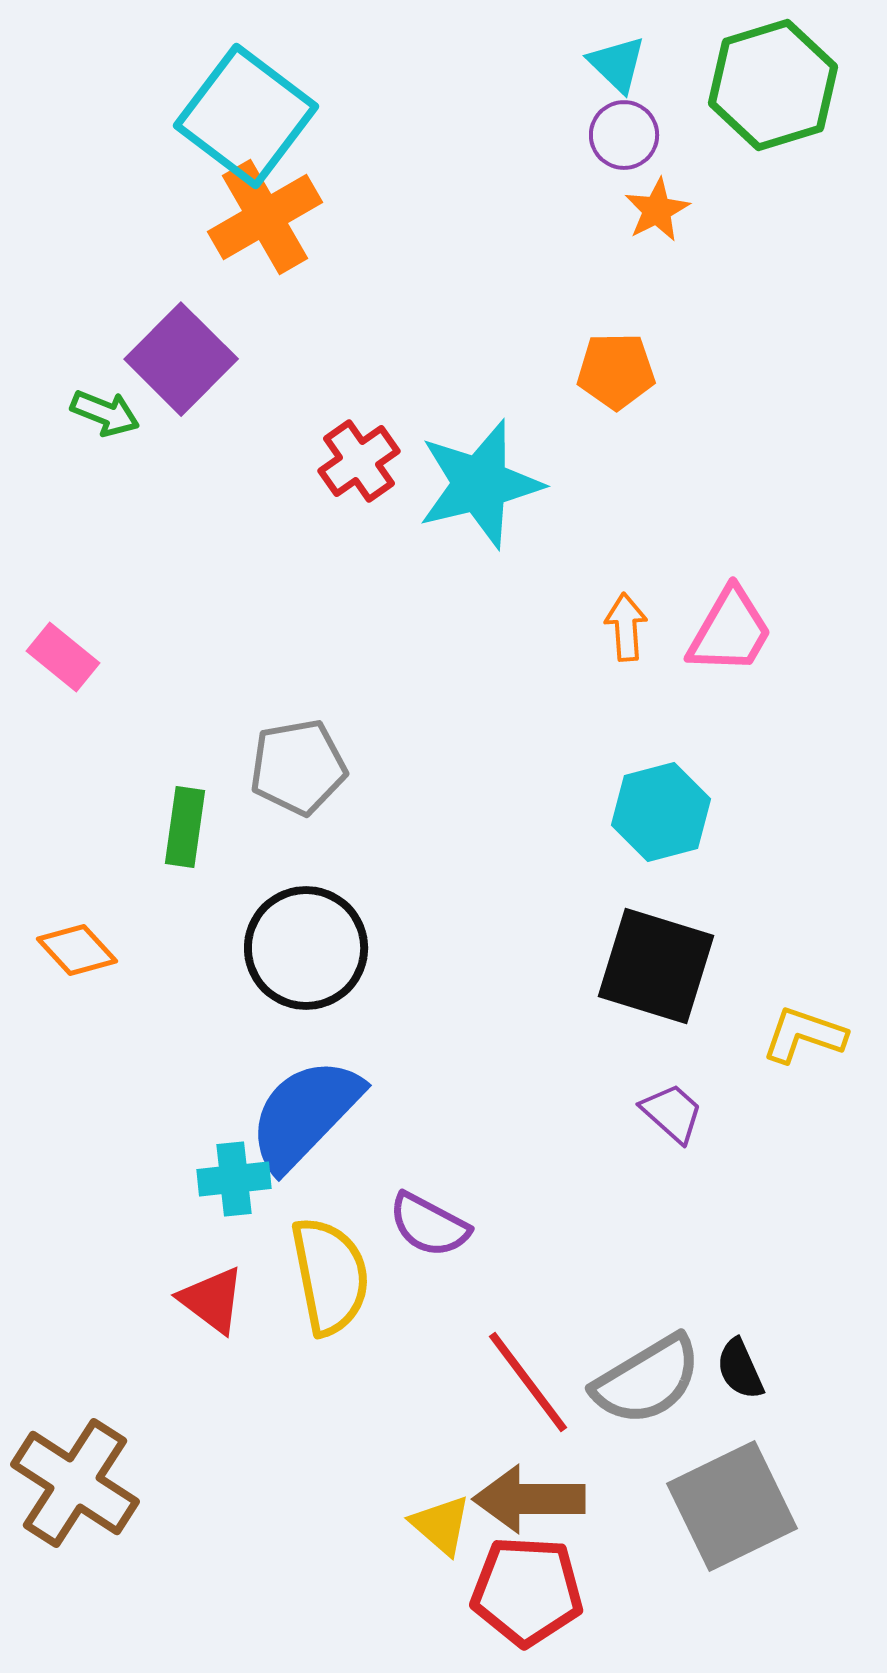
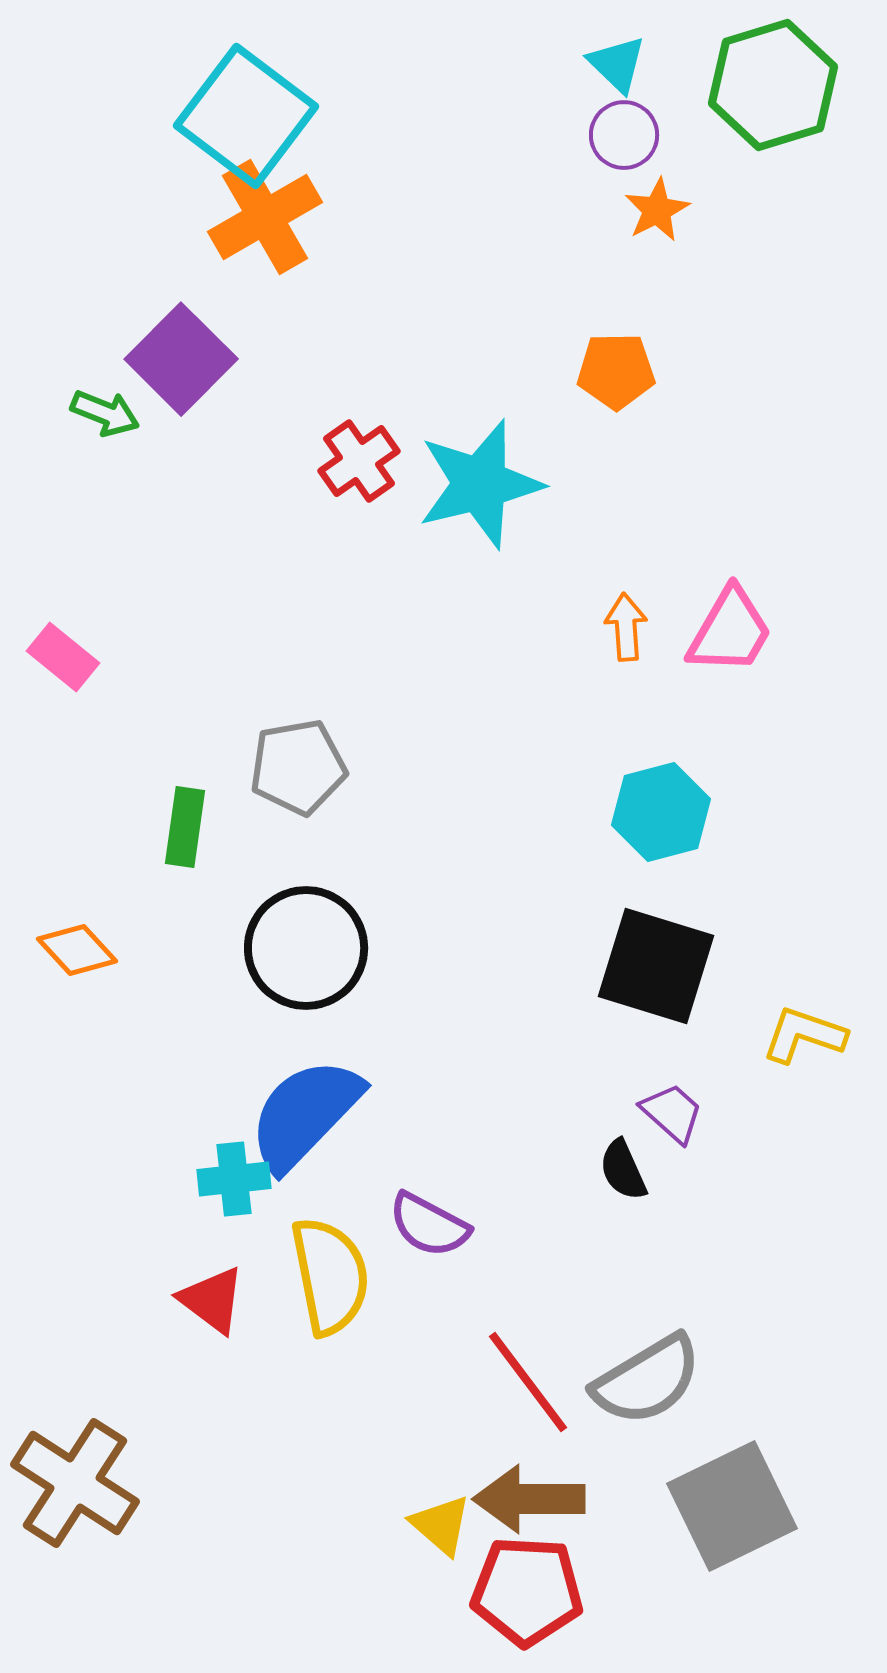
black semicircle: moved 117 px left, 199 px up
